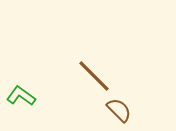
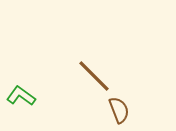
brown semicircle: rotated 24 degrees clockwise
